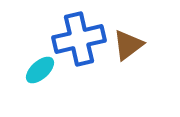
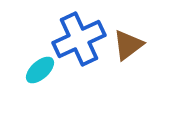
blue cross: rotated 12 degrees counterclockwise
